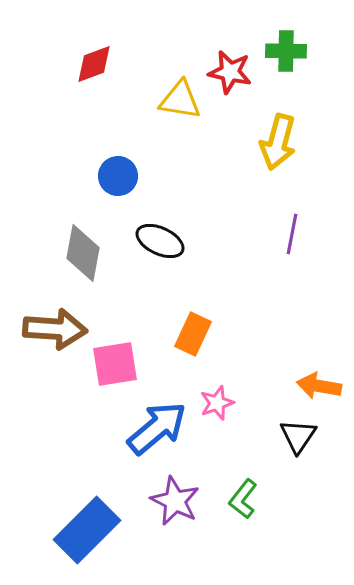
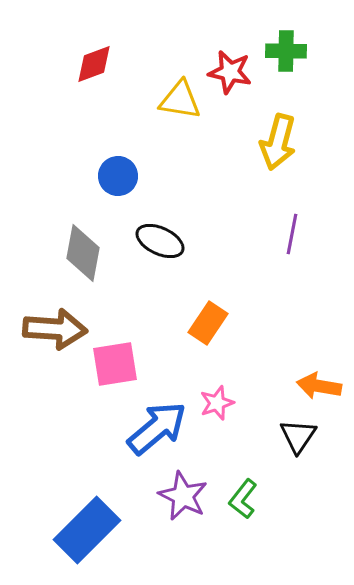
orange rectangle: moved 15 px right, 11 px up; rotated 9 degrees clockwise
purple star: moved 8 px right, 5 px up
